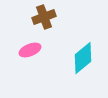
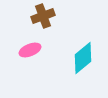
brown cross: moved 1 px left, 1 px up
